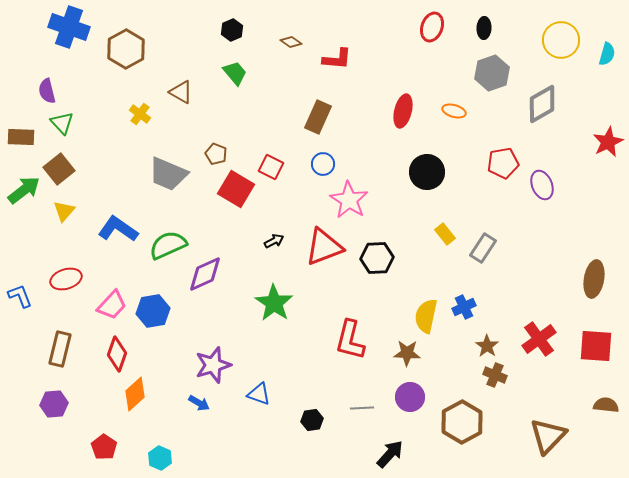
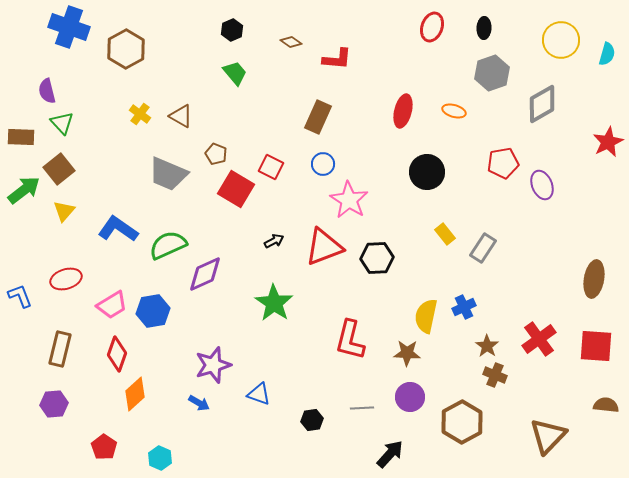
brown triangle at (181, 92): moved 24 px down
pink trapezoid at (112, 305): rotated 16 degrees clockwise
